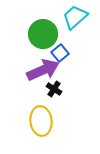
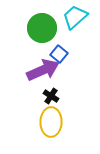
green circle: moved 1 px left, 6 px up
blue square: moved 1 px left, 1 px down; rotated 12 degrees counterclockwise
black cross: moved 3 px left, 7 px down
yellow ellipse: moved 10 px right, 1 px down; rotated 8 degrees clockwise
